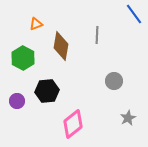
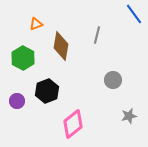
gray line: rotated 12 degrees clockwise
gray circle: moved 1 px left, 1 px up
black hexagon: rotated 15 degrees counterclockwise
gray star: moved 1 px right, 2 px up; rotated 14 degrees clockwise
